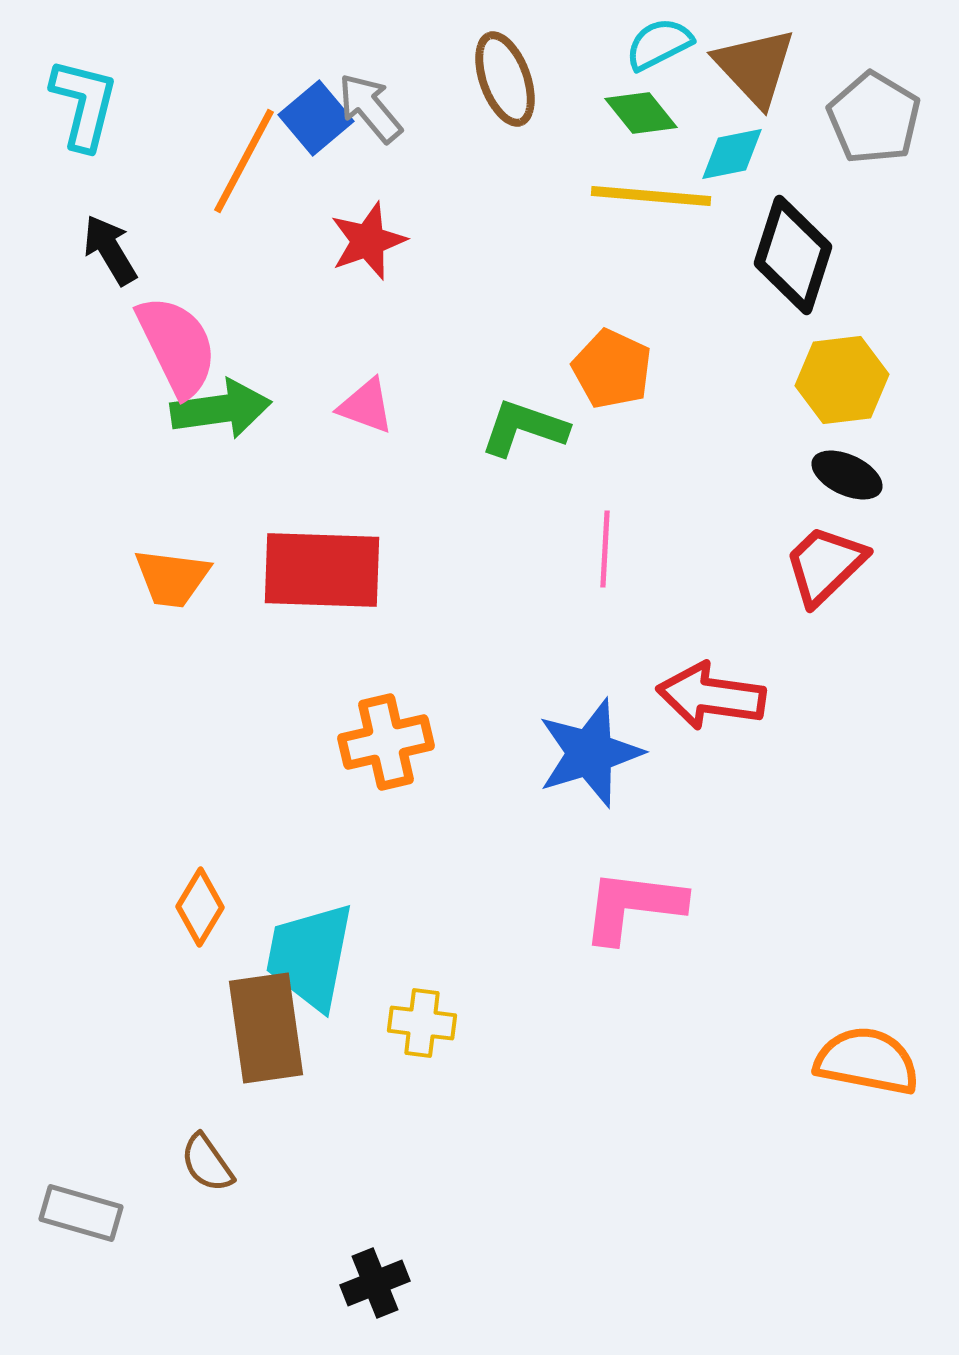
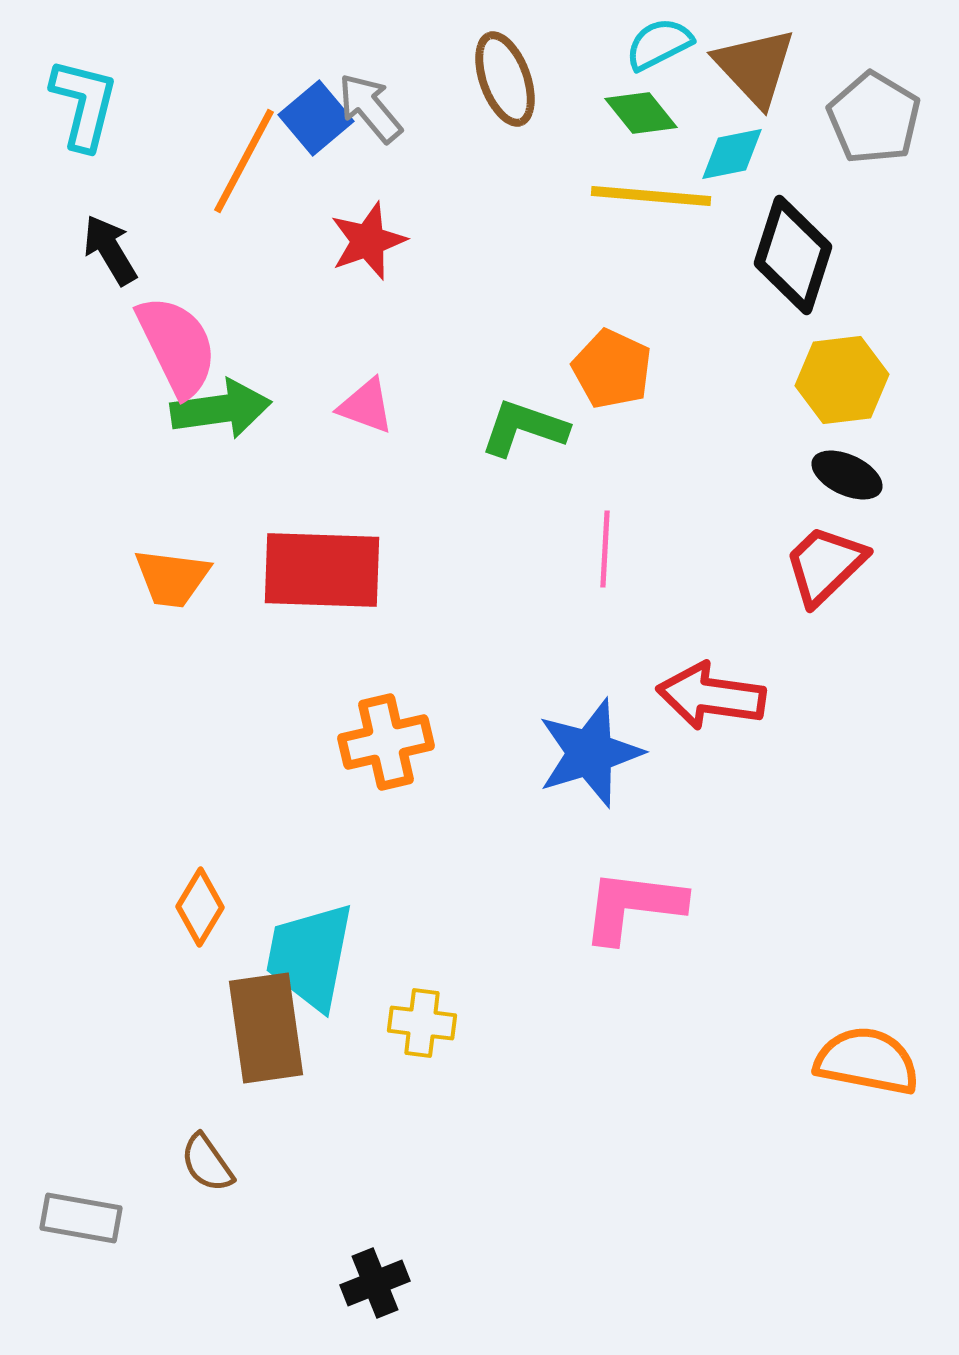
gray rectangle: moved 5 px down; rotated 6 degrees counterclockwise
